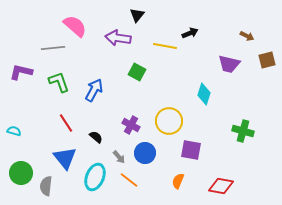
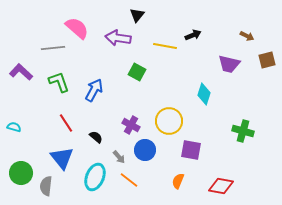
pink semicircle: moved 2 px right, 2 px down
black arrow: moved 3 px right, 2 px down
purple L-shape: rotated 30 degrees clockwise
cyan semicircle: moved 4 px up
blue circle: moved 3 px up
blue triangle: moved 3 px left
